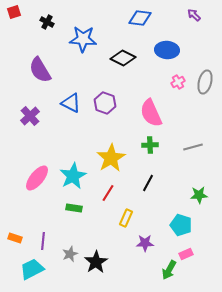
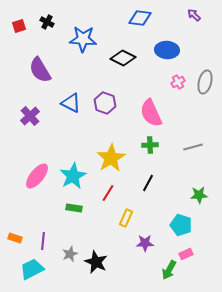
red square: moved 5 px right, 14 px down
pink ellipse: moved 2 px up
black star: rotated 15 degrees counterclockwise
